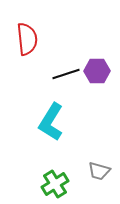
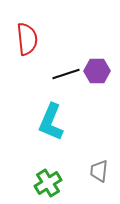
cyan L-shape: rotated 9 degrees counterclockwise
gray trapezoid: rotated 80 degrees clockwise
green cross: moved 7 px left, 1 px up
